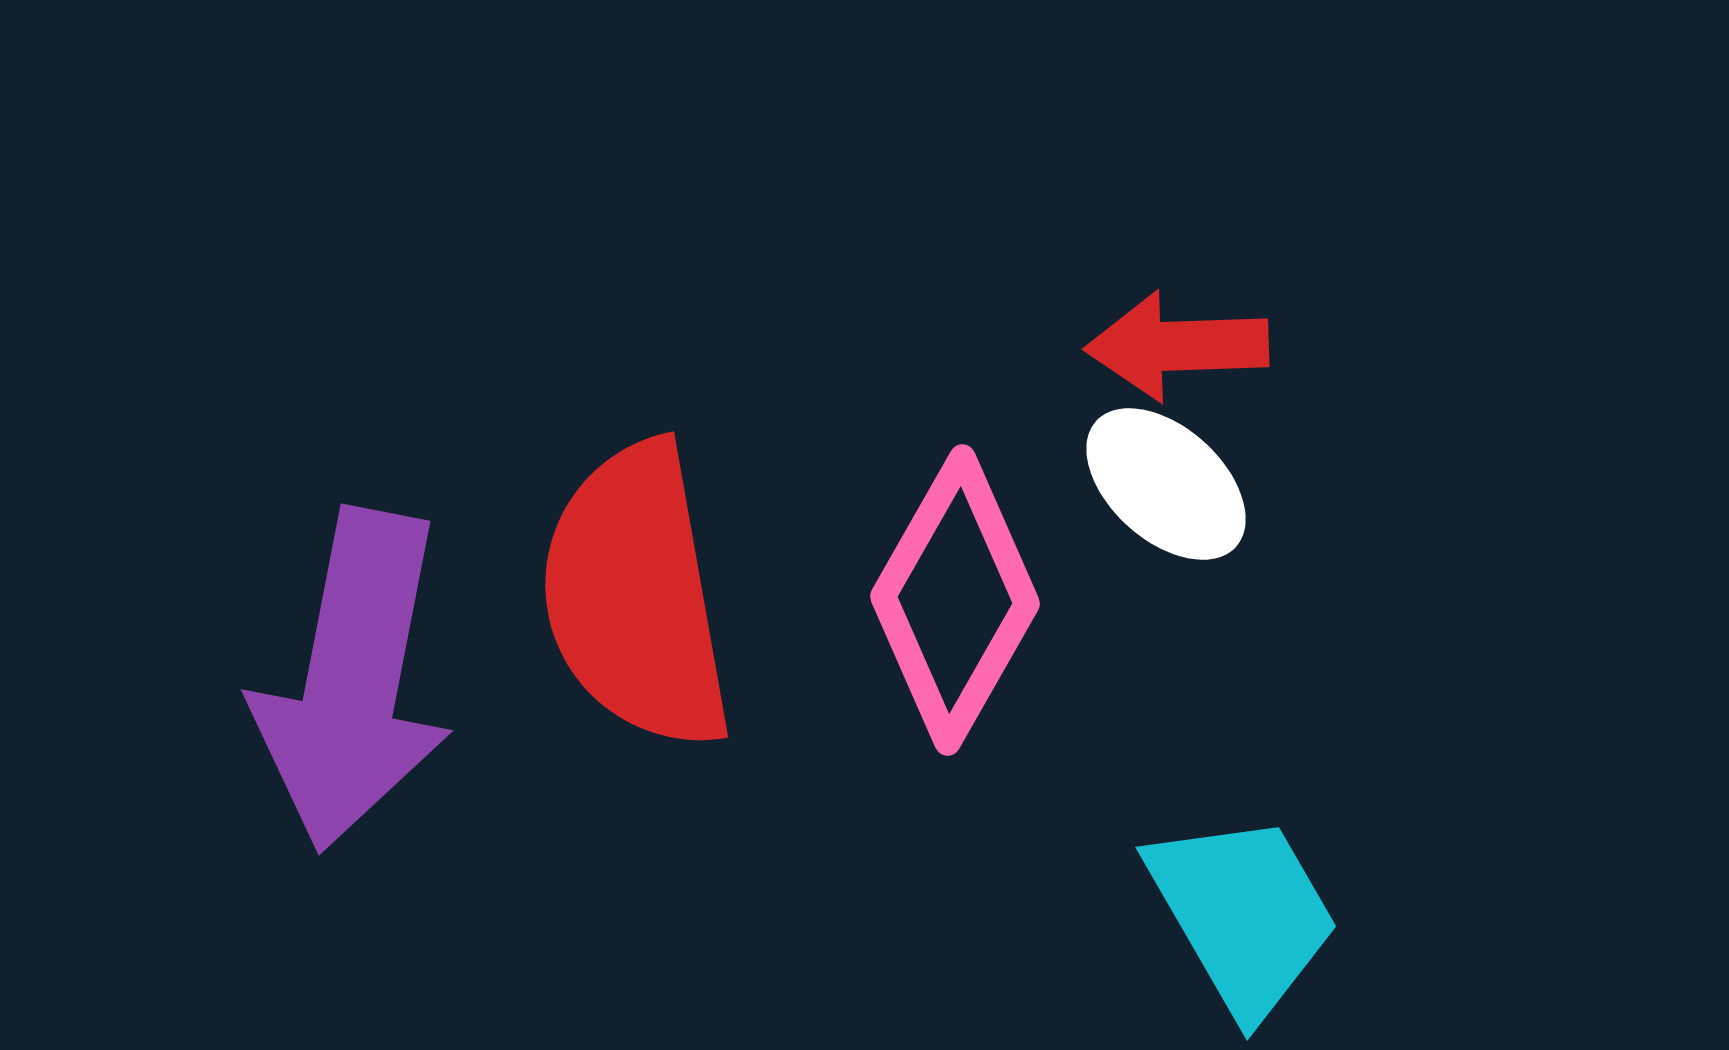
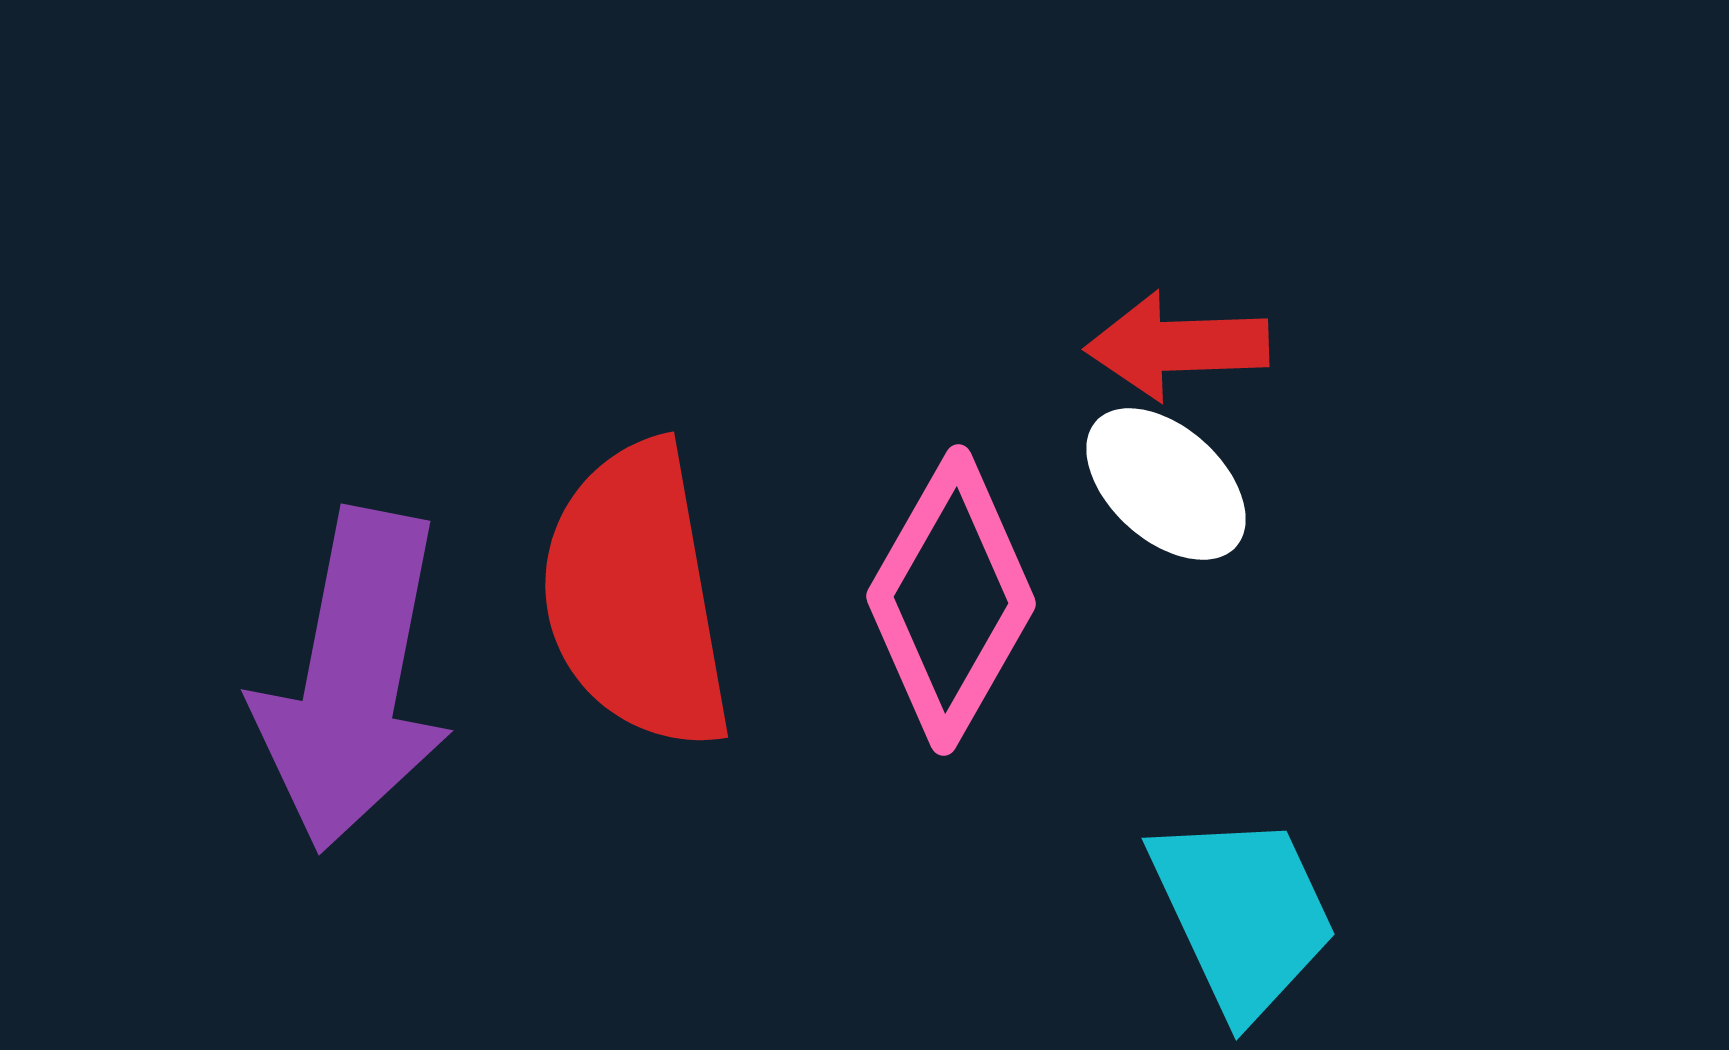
pink diamond: moved 4 px left
cyan trapezoid: rotated 5 degrees clockwise
